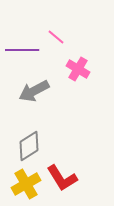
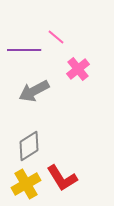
purple line: moved 2 px right
pink cross: rotated 20 degrees clockwise
